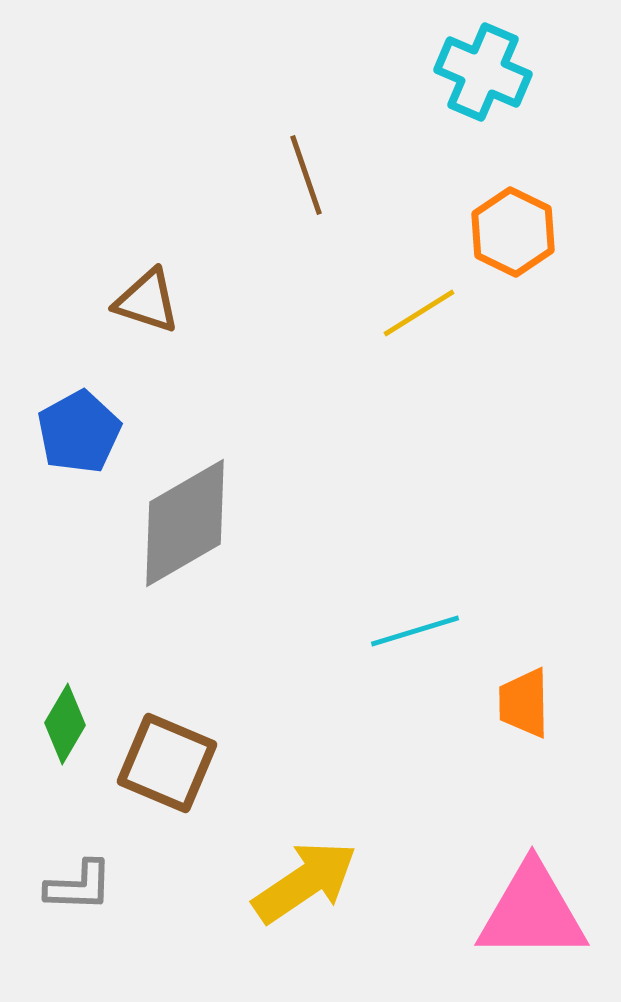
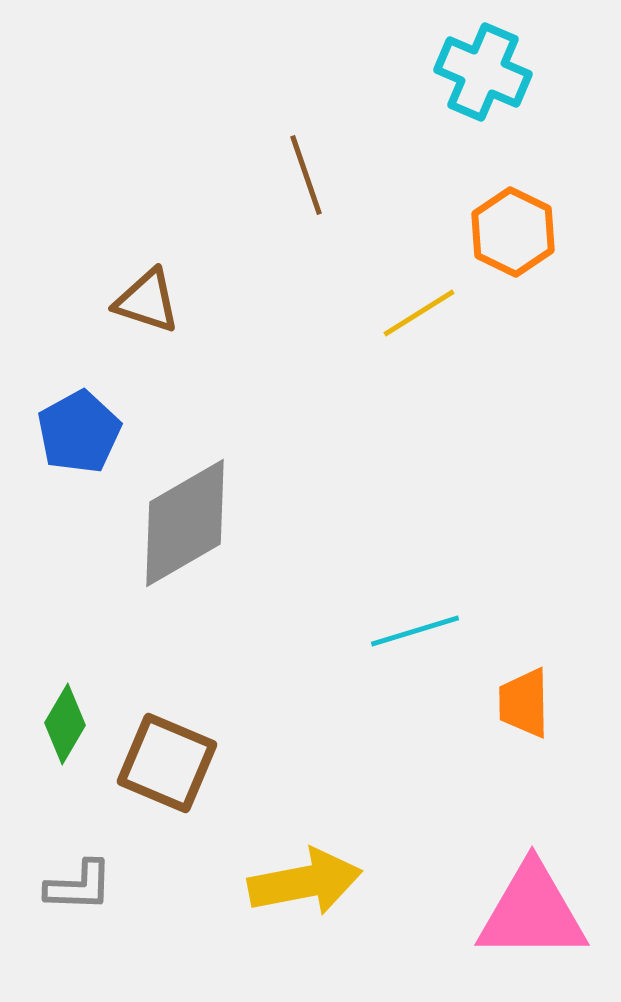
yellow arrow: rotated 23 degrees clockwise
